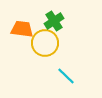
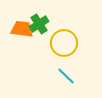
green cross: moved 15 px left, 3 px down
yellow circle: moved 19 px right
